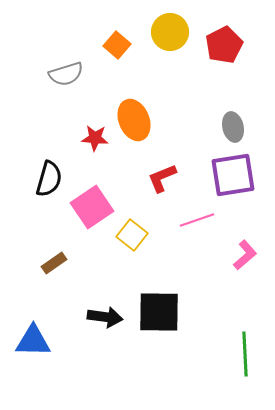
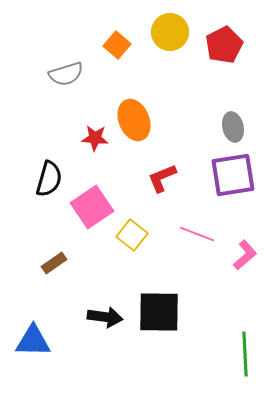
pink line: moved 14 px down; rotated 40 degrees clockwise
